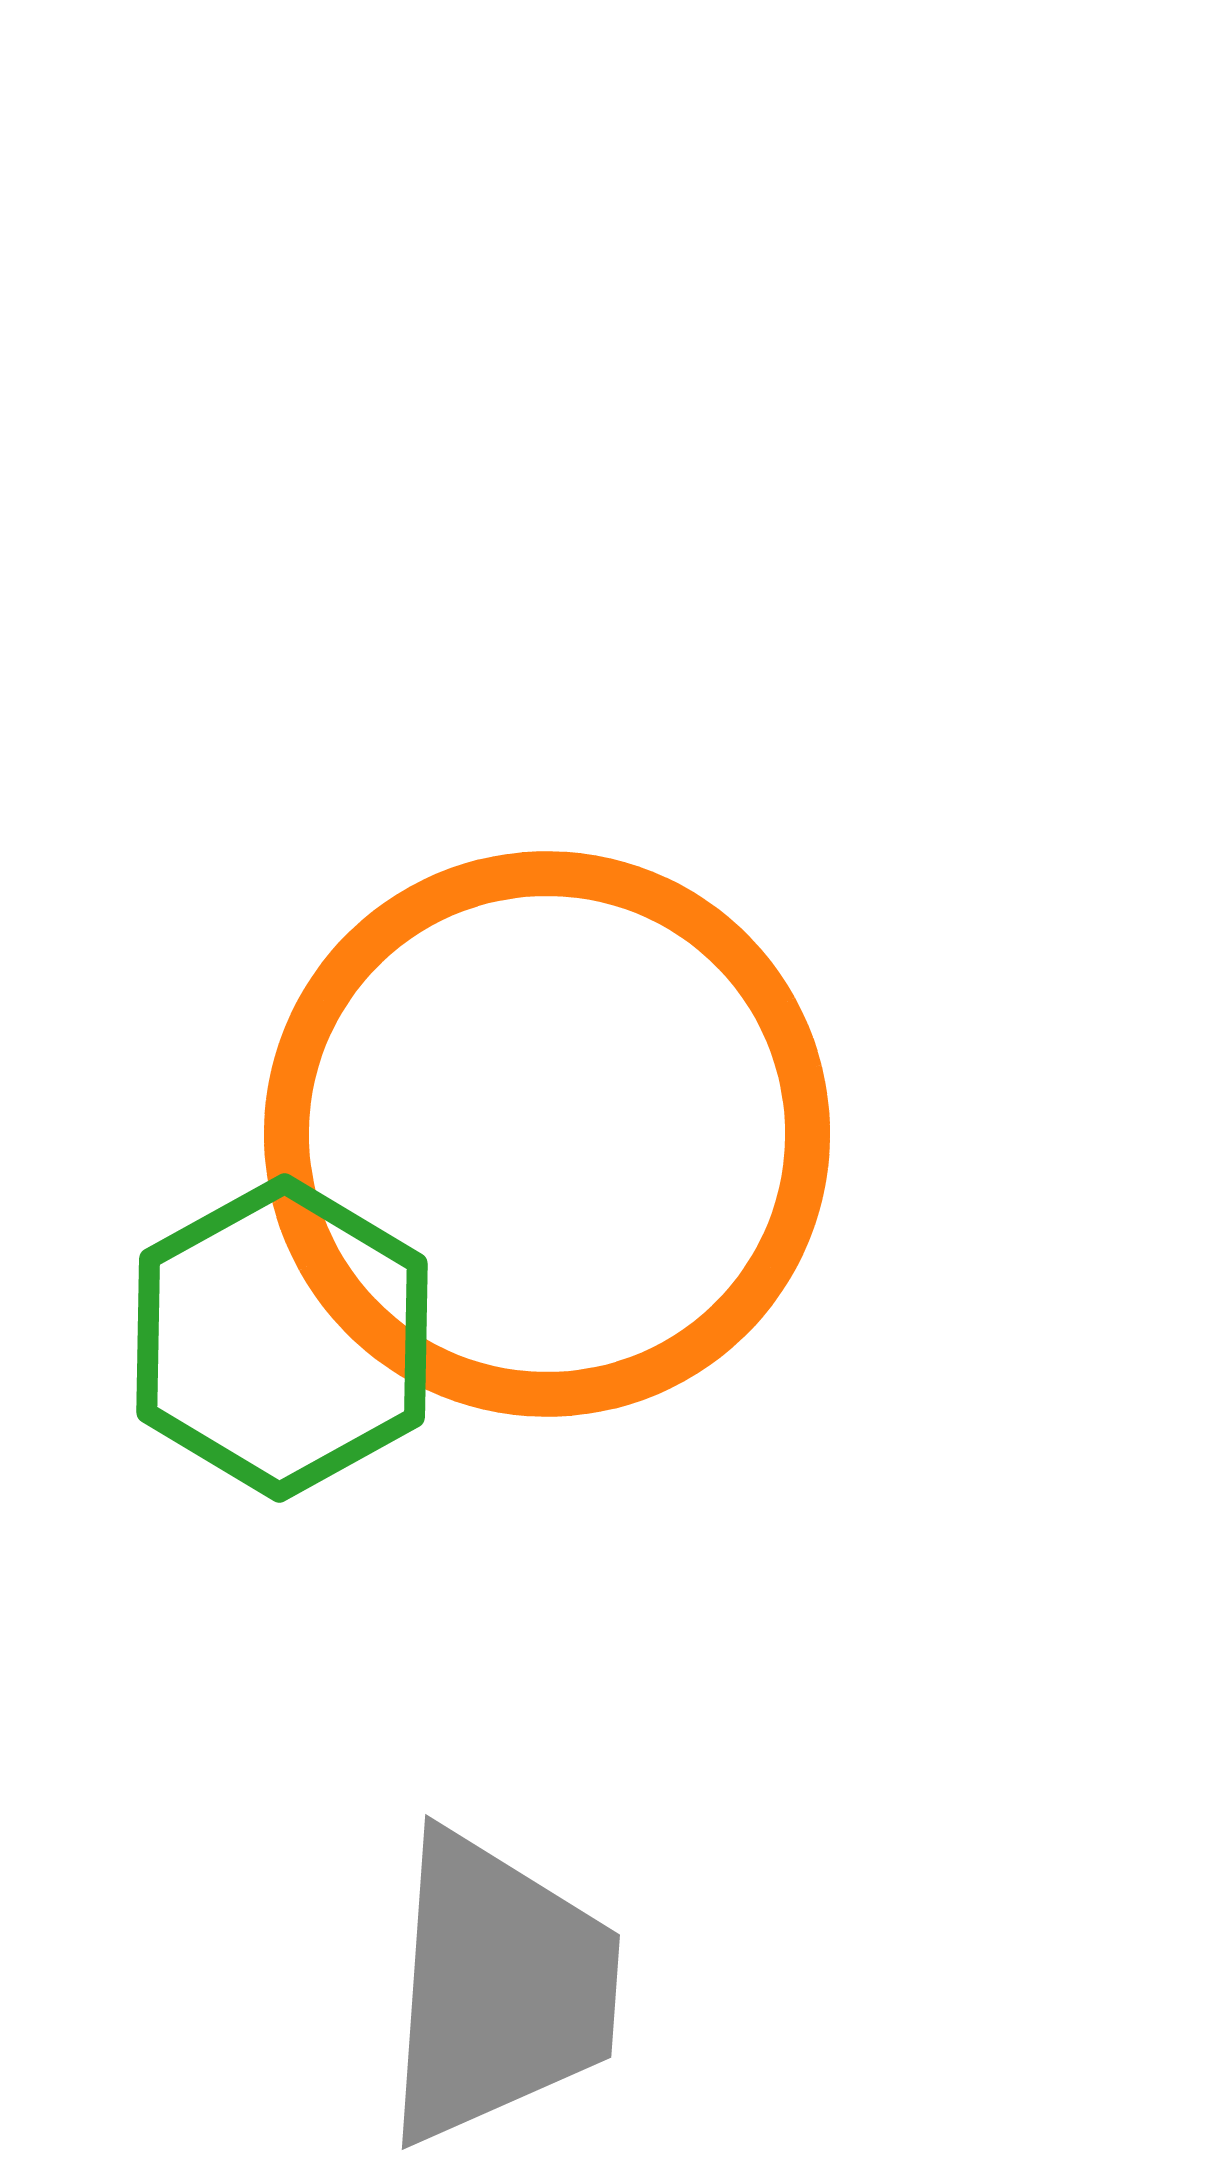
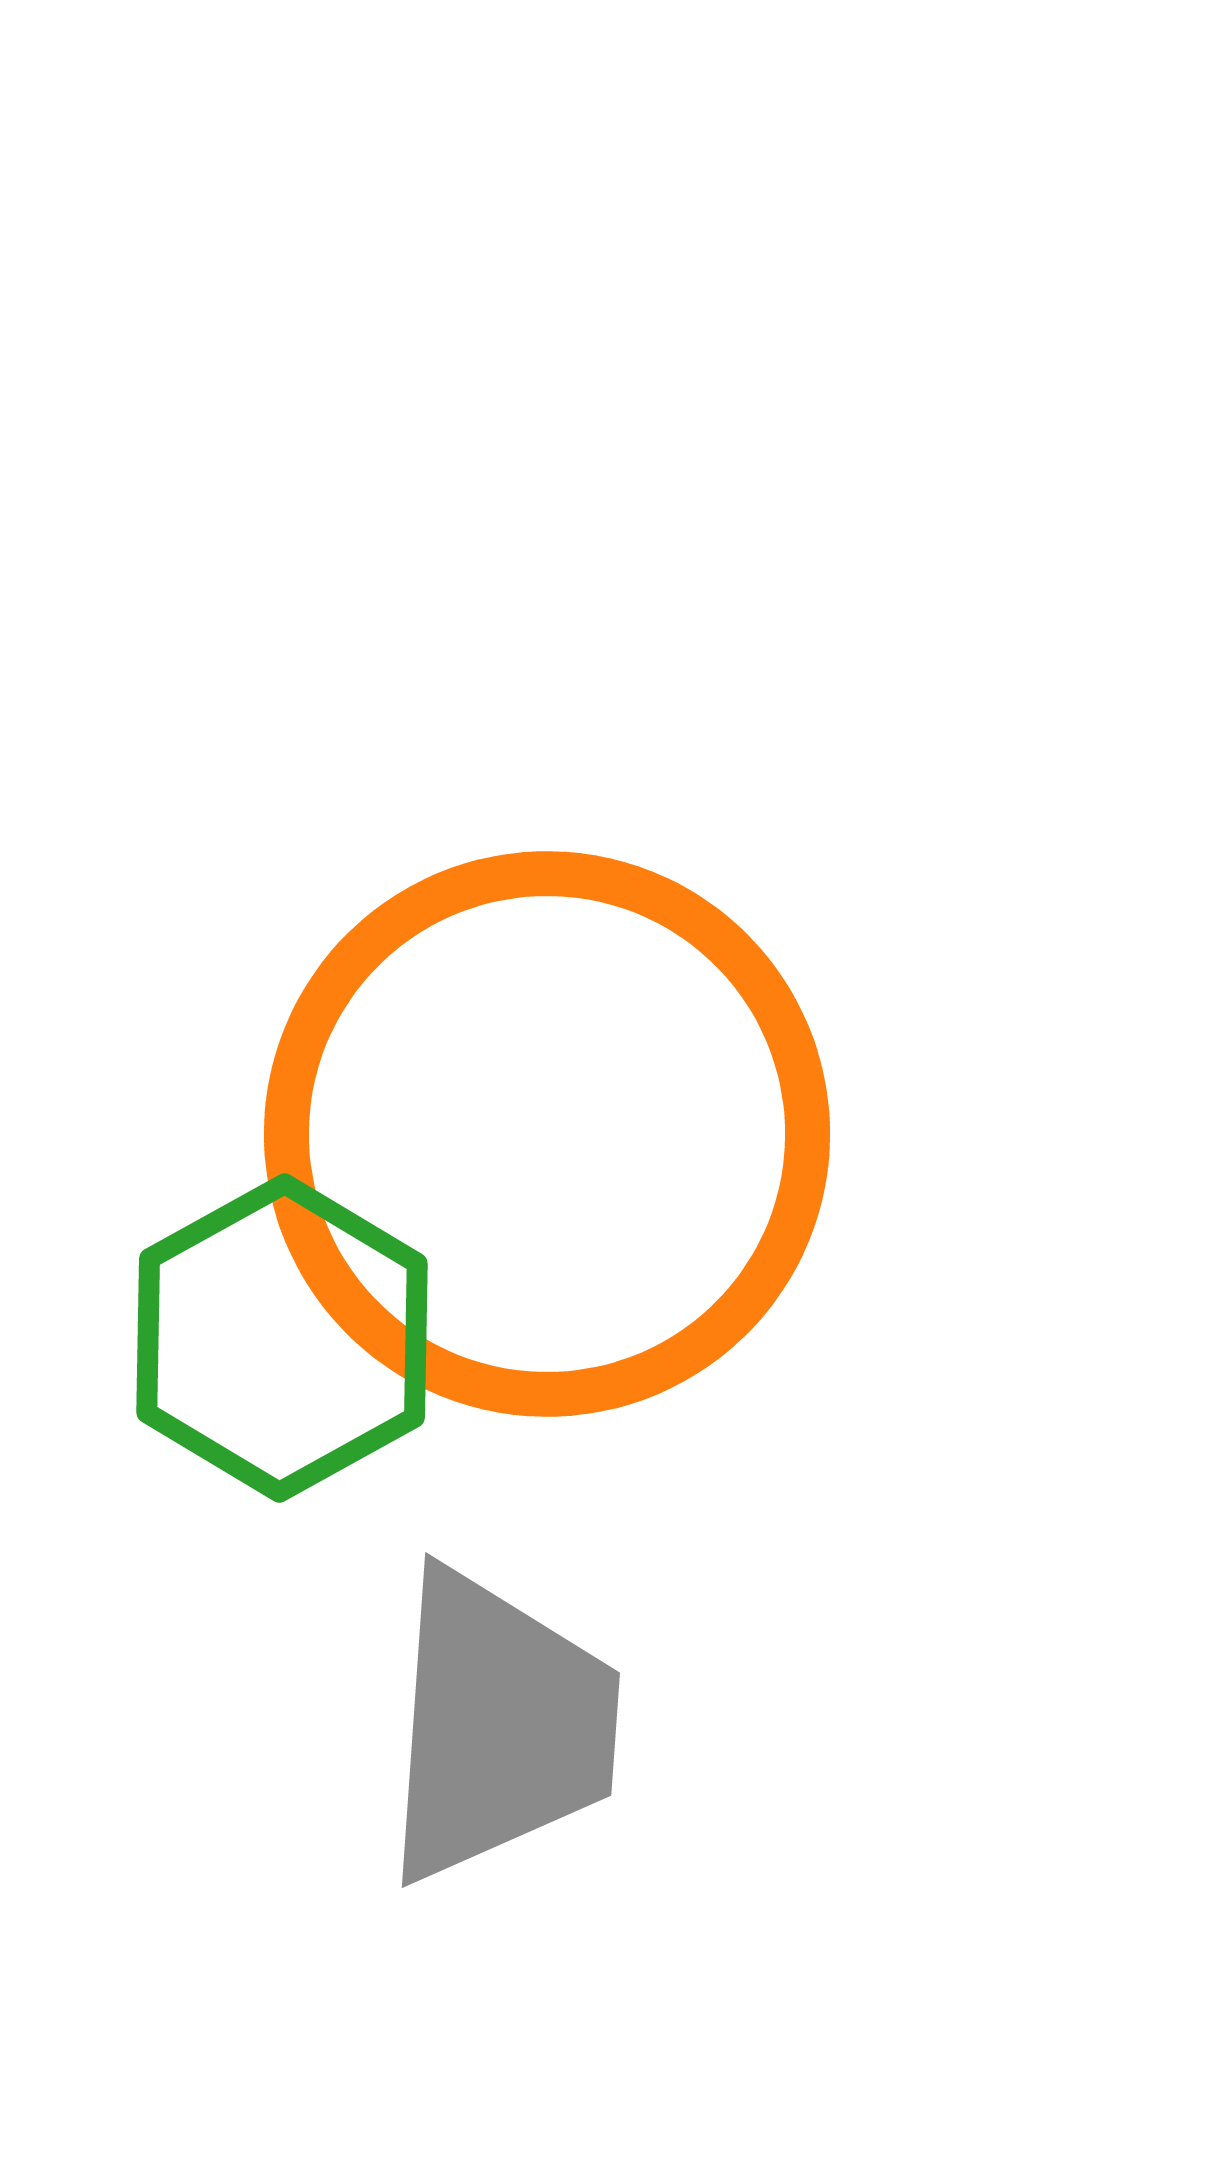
gray trapezoid: moved 262 px up
